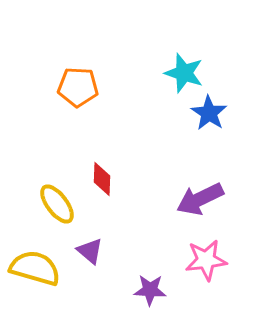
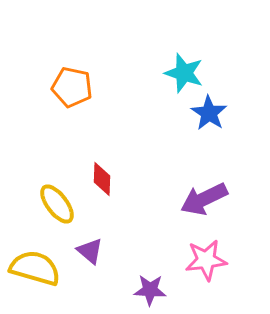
orange pentagon: moved 6 px left; rotated 9 degrees clockwise
purple arrow: moved 4 px right
